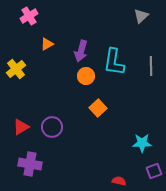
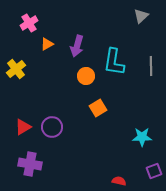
pink cross: moved 7 px down
purple arrow: moved 4 px left, 5 px up
orange square: rotated 12 degrees clockwise
red triangle: moved 2 px right
cyan star: moved 6 px up
